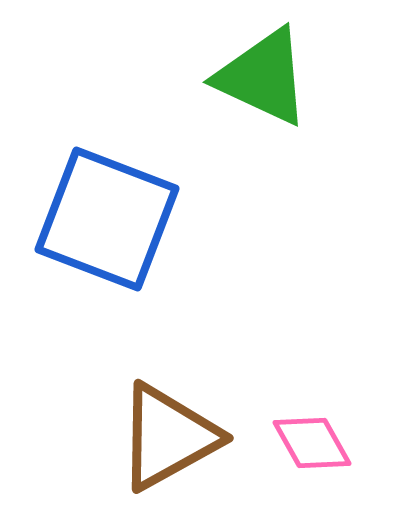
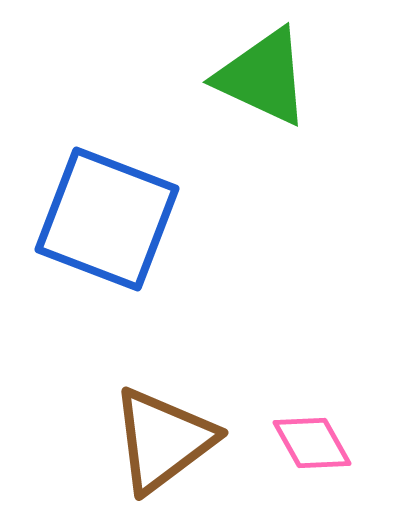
brown triangle: moved 5 px left, 3 px down; rotated 8 degrees counterclockwise
